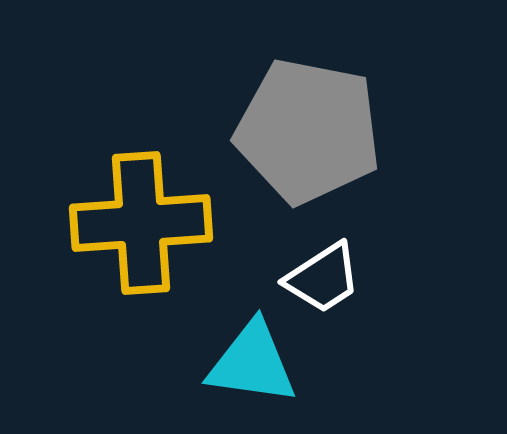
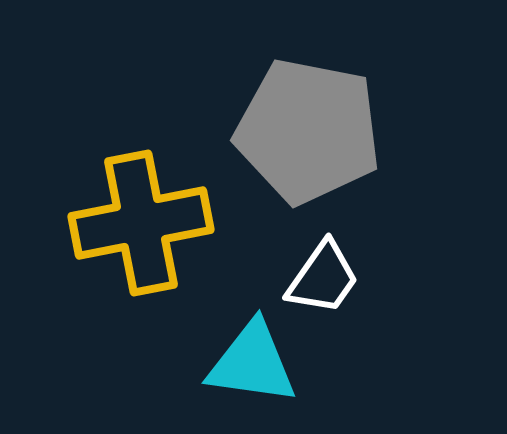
yellow cross: rotated 7 degrees counterclockwise
white trapezoid: rotated 22 degrees counterclockwise
